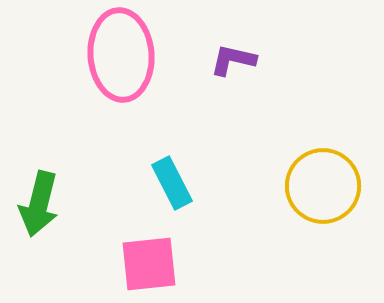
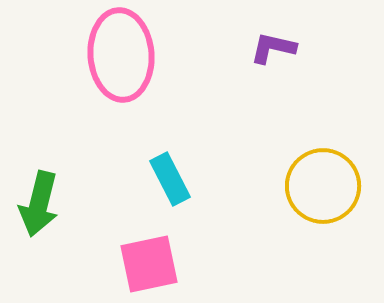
purple L-shape: moved 40 px right, 12 px up
cyan rectangle: moved 2 px left, 4 px up
pink square: rotated 6 degrees counterclockwise
